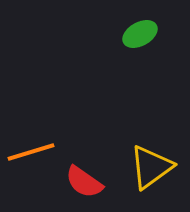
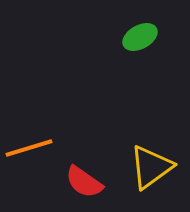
green ellipse: moved 3 px down
orange line: moved 2 px left, 4 px up
